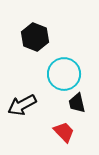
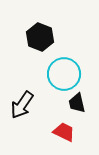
black hexagon: moved 5 px right
black arrow: rotated 28 degrees counterclockwise
red trapezoid: rotated 20 degrees counterclockwise
